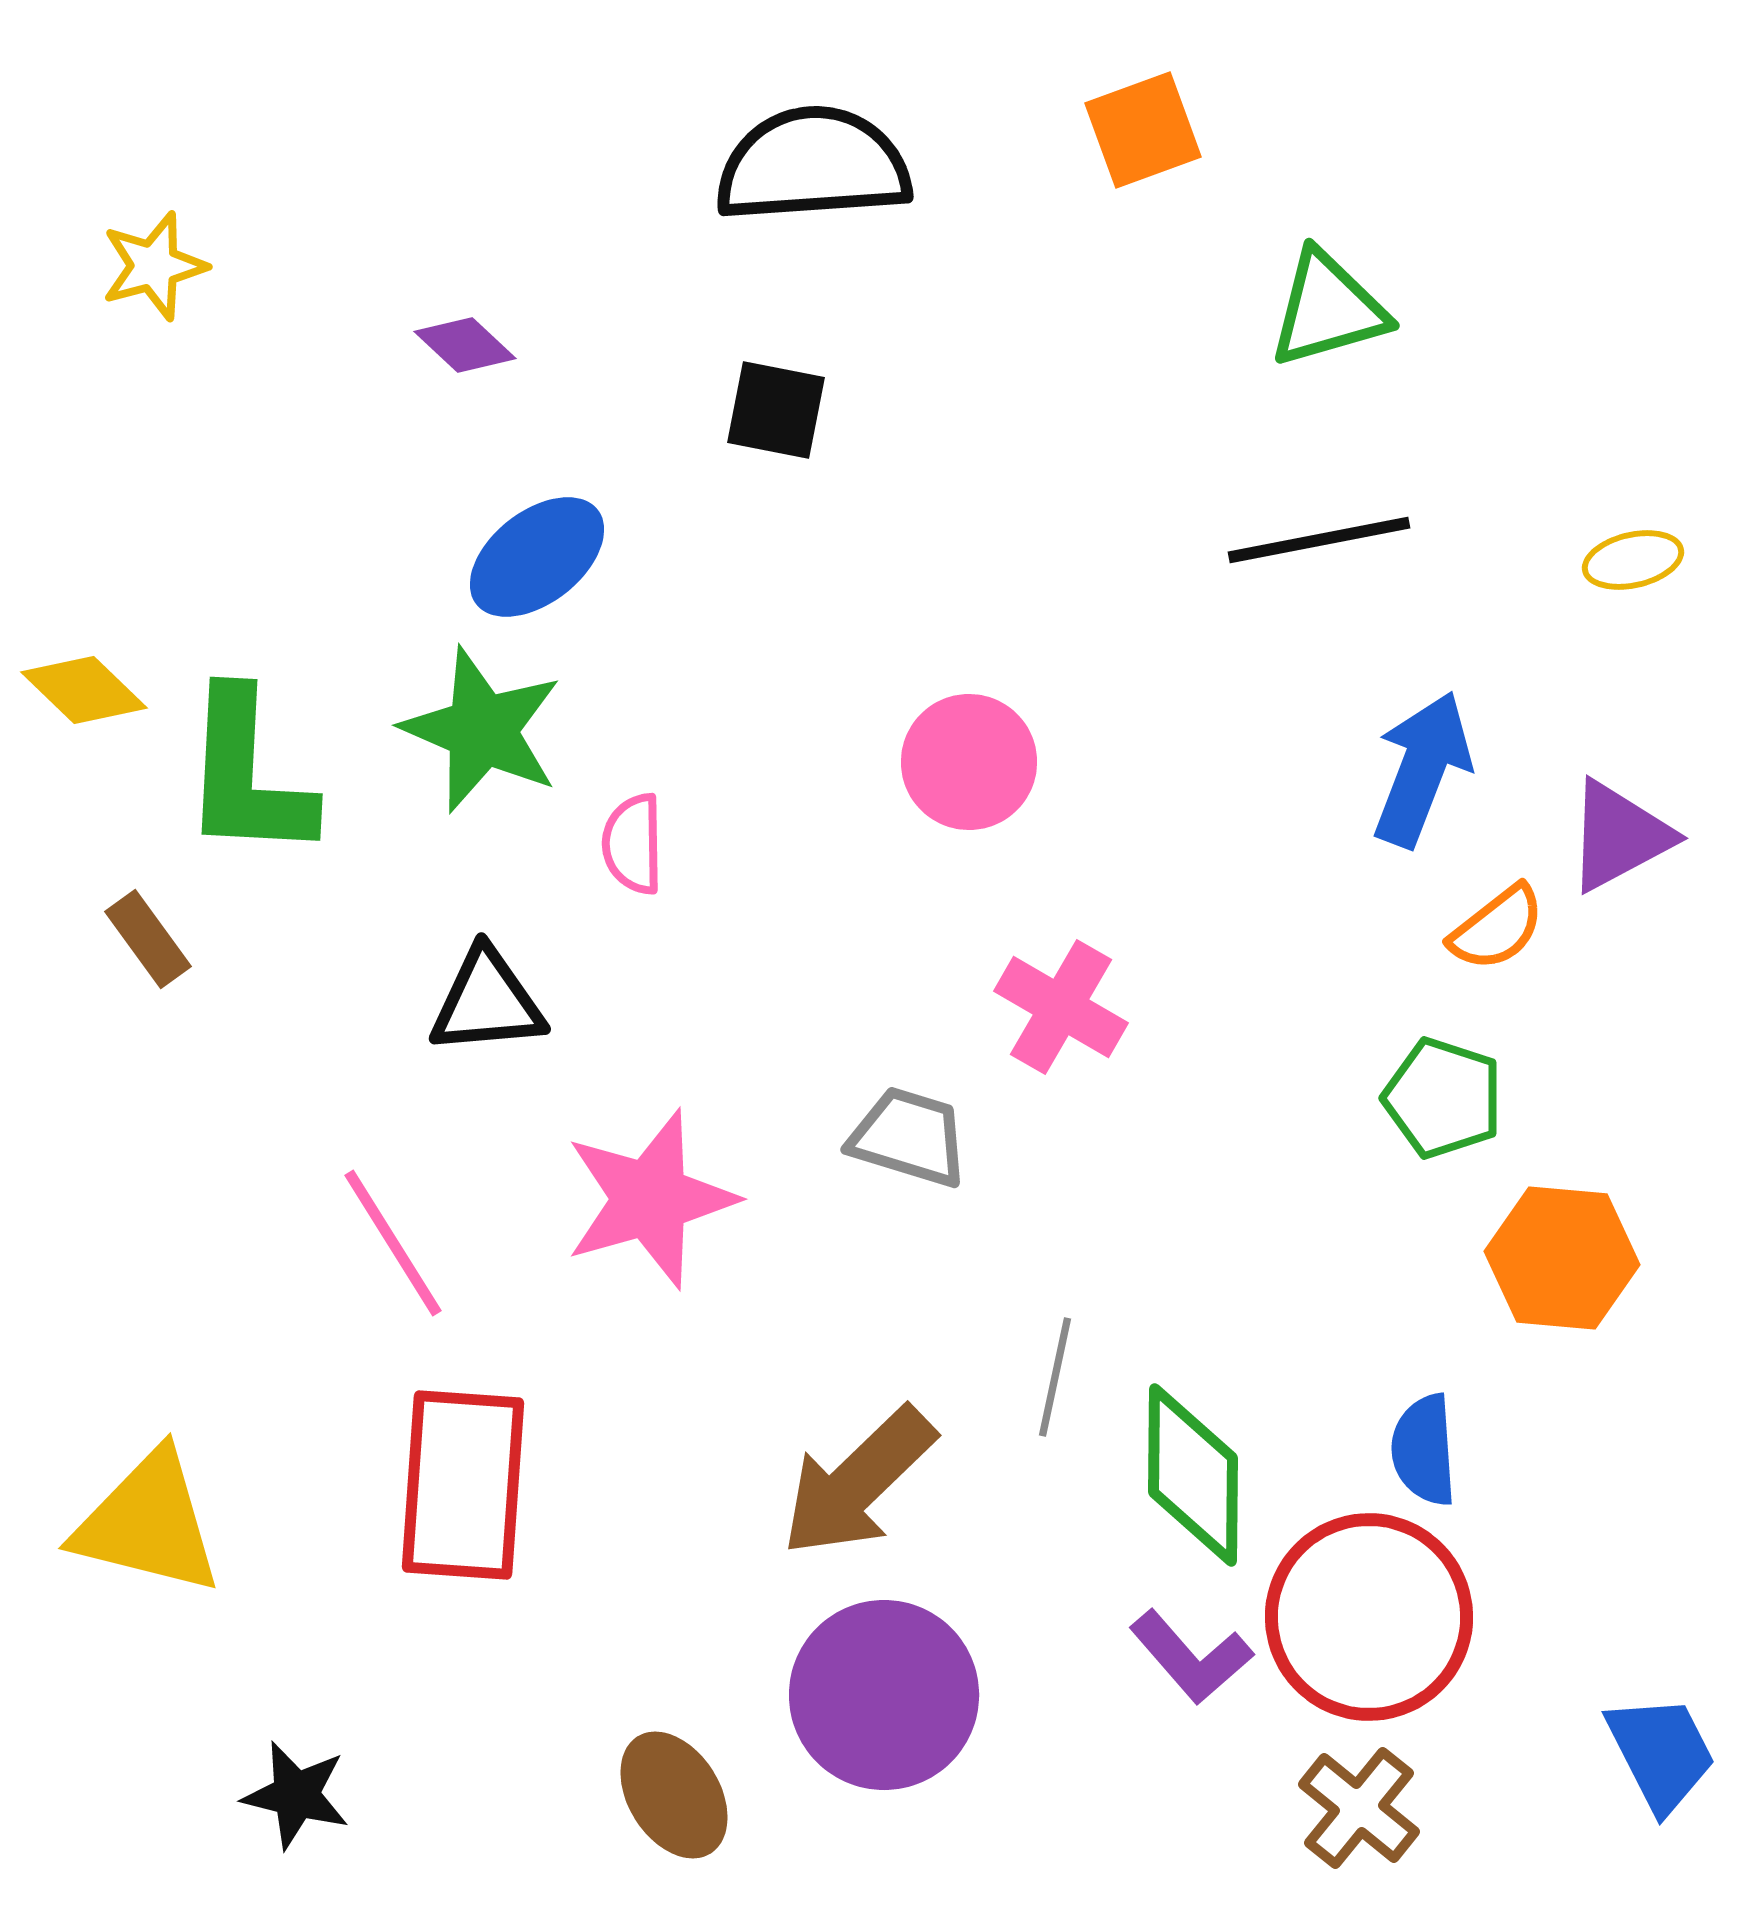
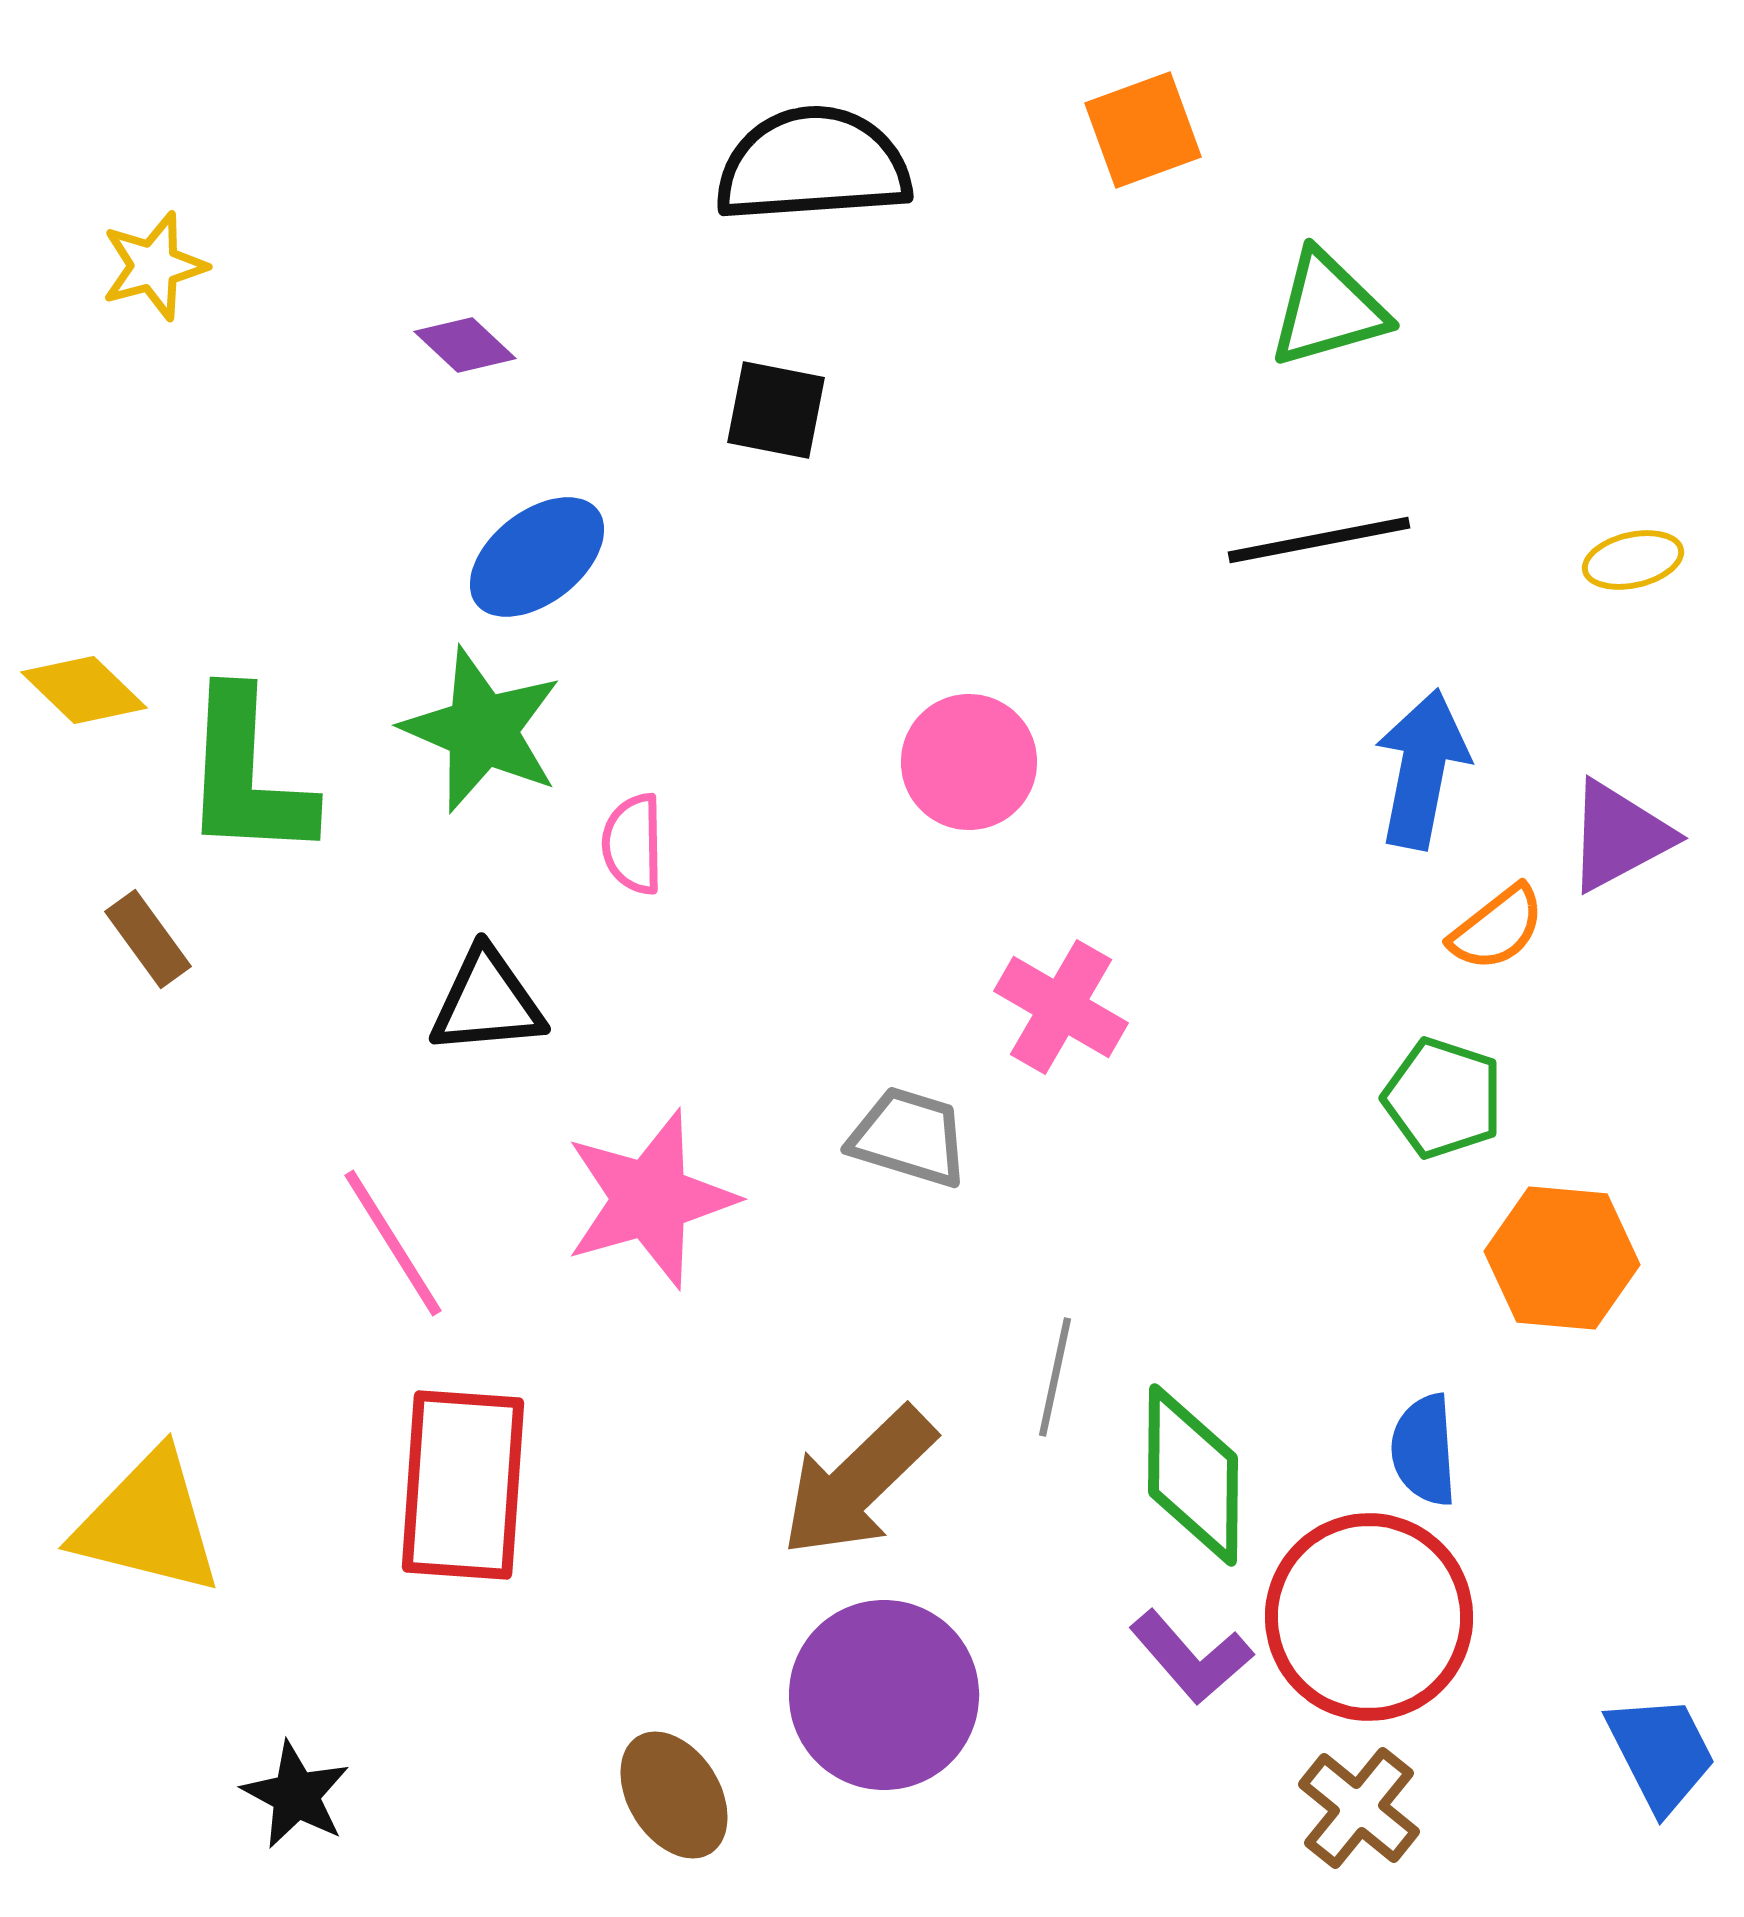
blue arrow: rotated 10 degrees counterclockwise
black star: rotated 14 degrees clockwise
